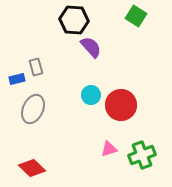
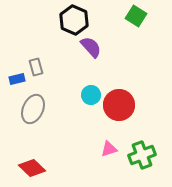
black hexagon: rotated 20 degrees clockwise
red circle: moved 2 px left
